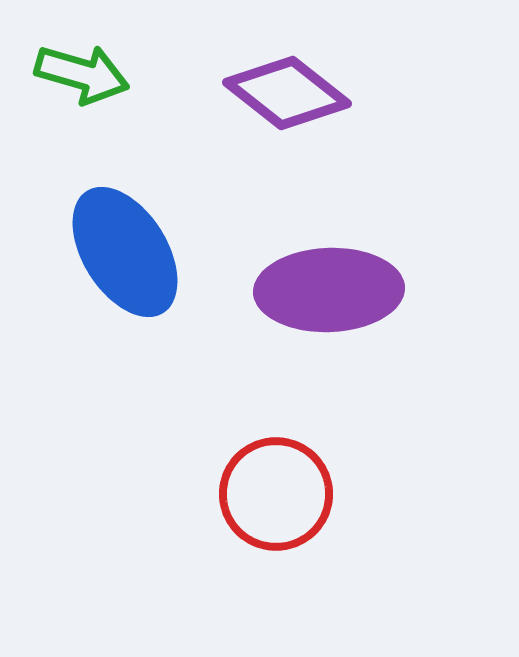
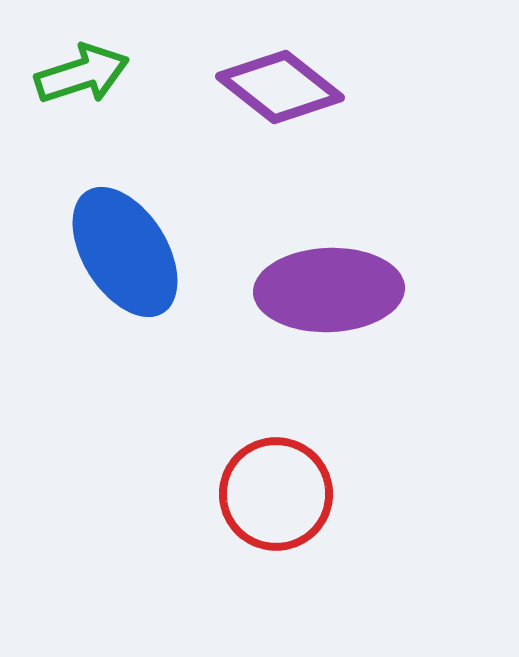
green arrow: rotated 34 degrees counterclockwise
purple diamond: moved 7 px left, 6 px up
